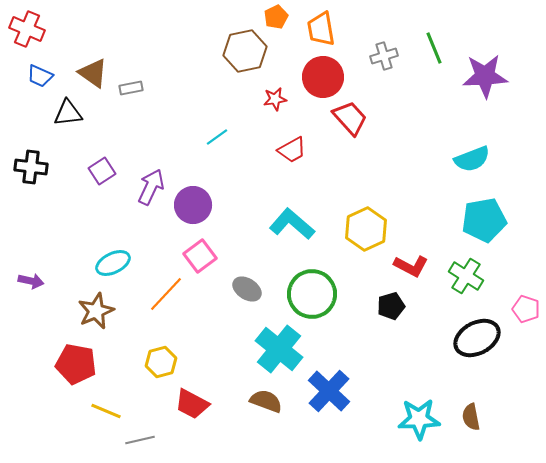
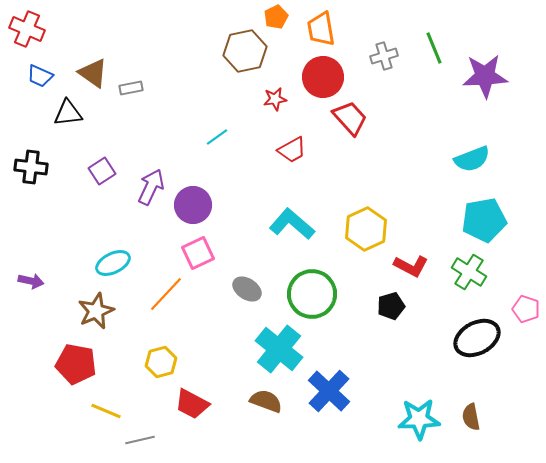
pink square at (200, 256): moved 2 px left, 3 px up; rotated 12 degrees clockwise
green cross at (466, 276): moved 3 px right, 4 px up
